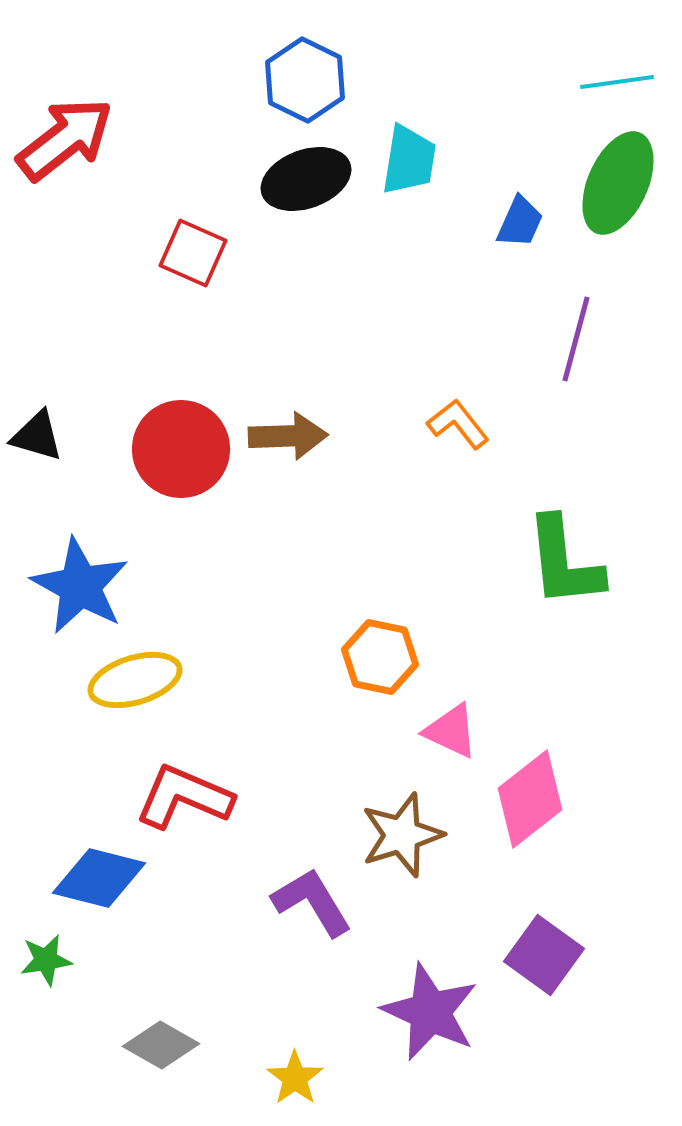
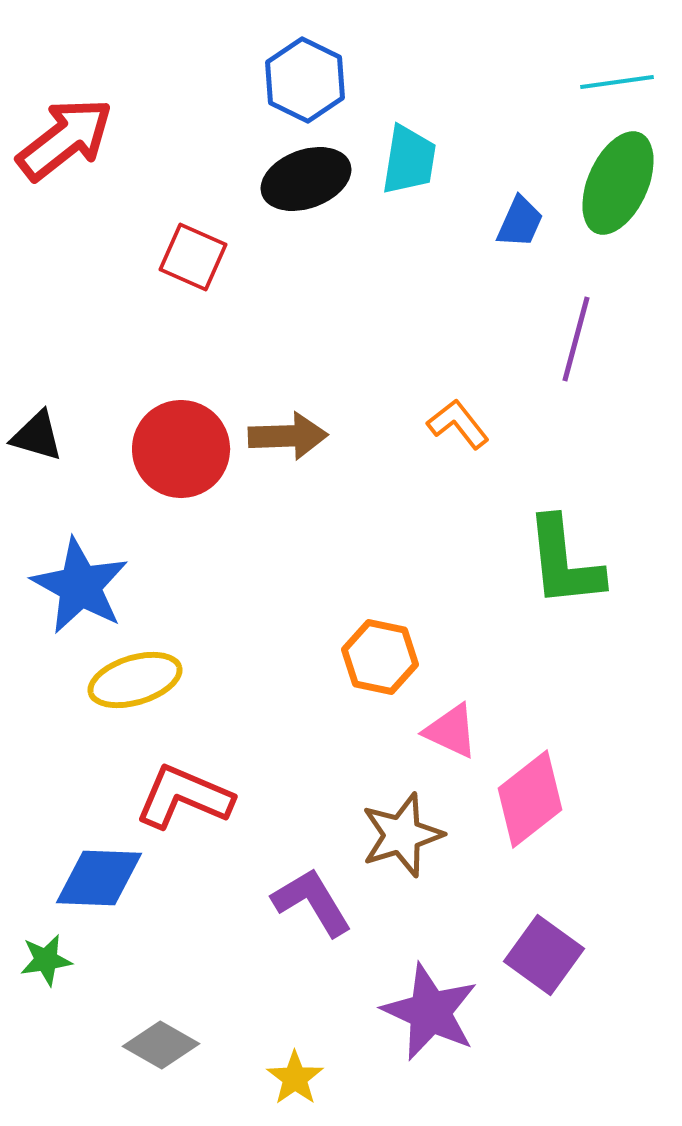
red square: moved 4 px down
blue diamond: rotated 12 degrees counterclockwise
